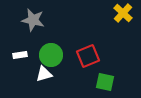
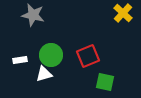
gray star: moved 5 px up
white rectangle: moved 5 px down
